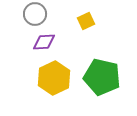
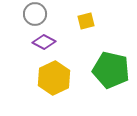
yellow square: rotated 12 degrees clockwise
purple diamond: rotated 30 degrees clockwise
green pentagon: moved 9 px right, 7 px up
